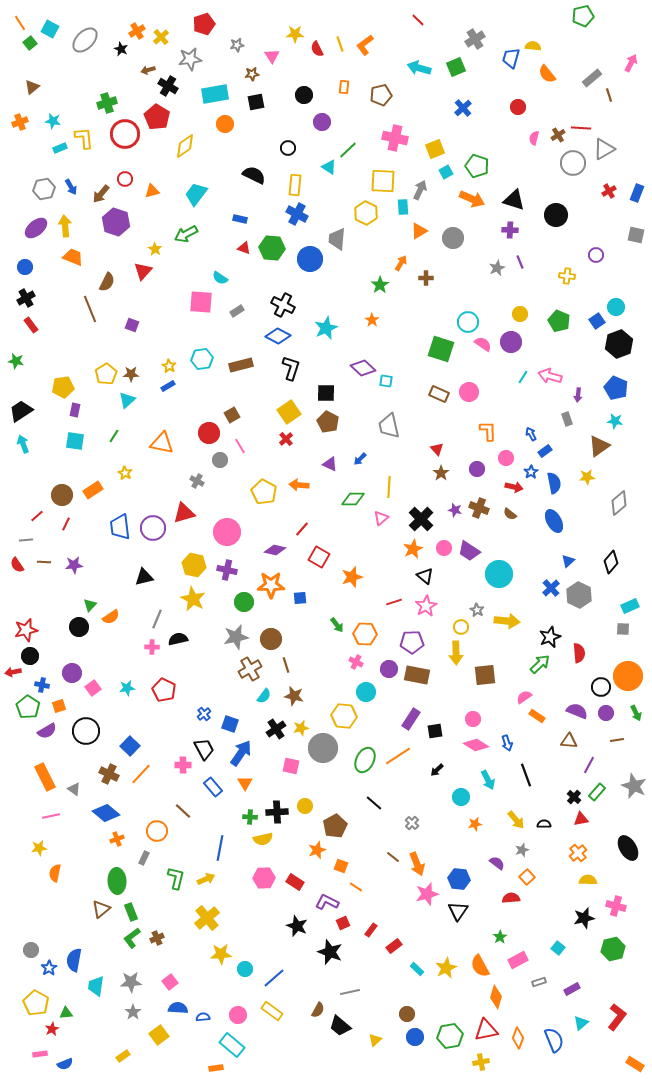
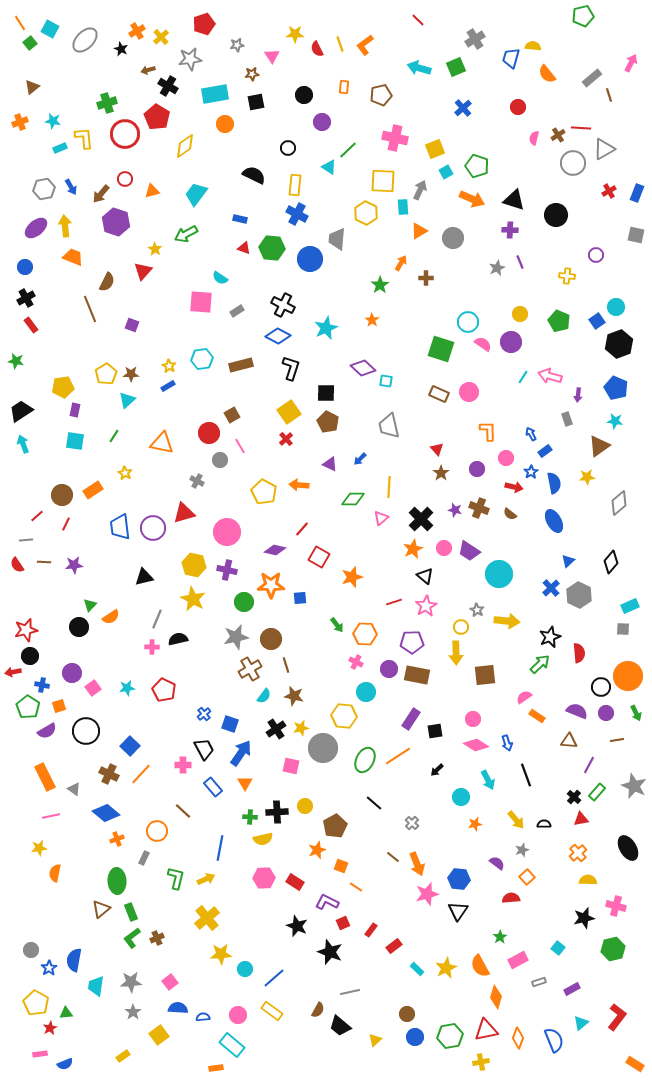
red star at (52, 1029): moved 2 px left, 1 px up
